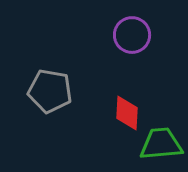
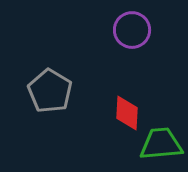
purple circle: moved 5 px up
gray pentagon: rotated 21 degrees clockwise
